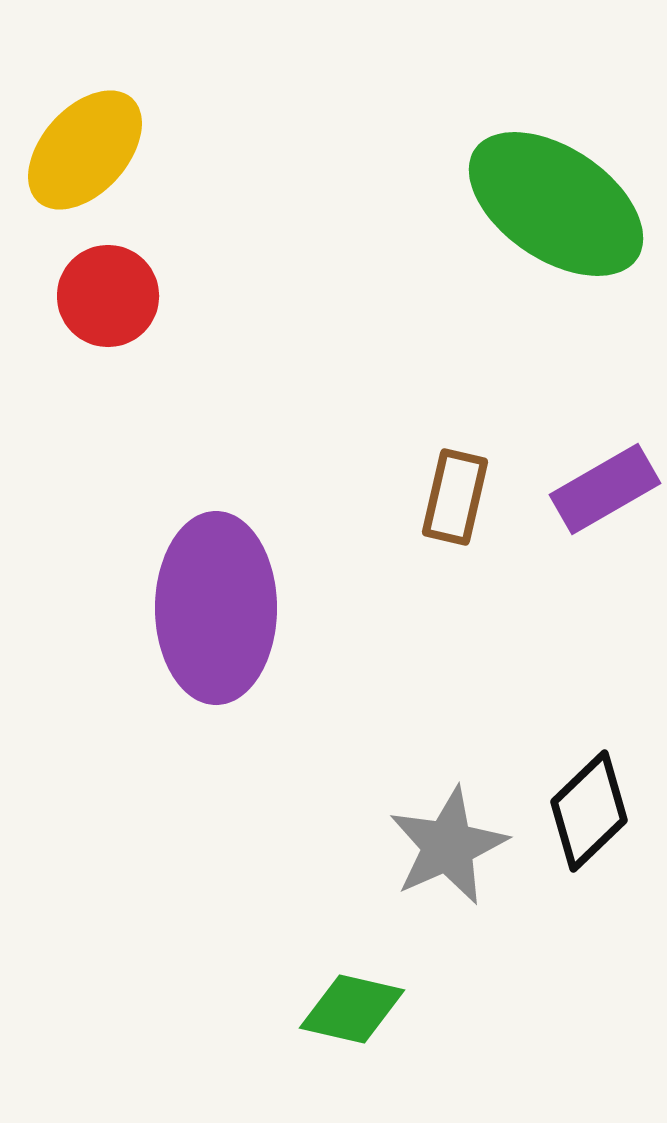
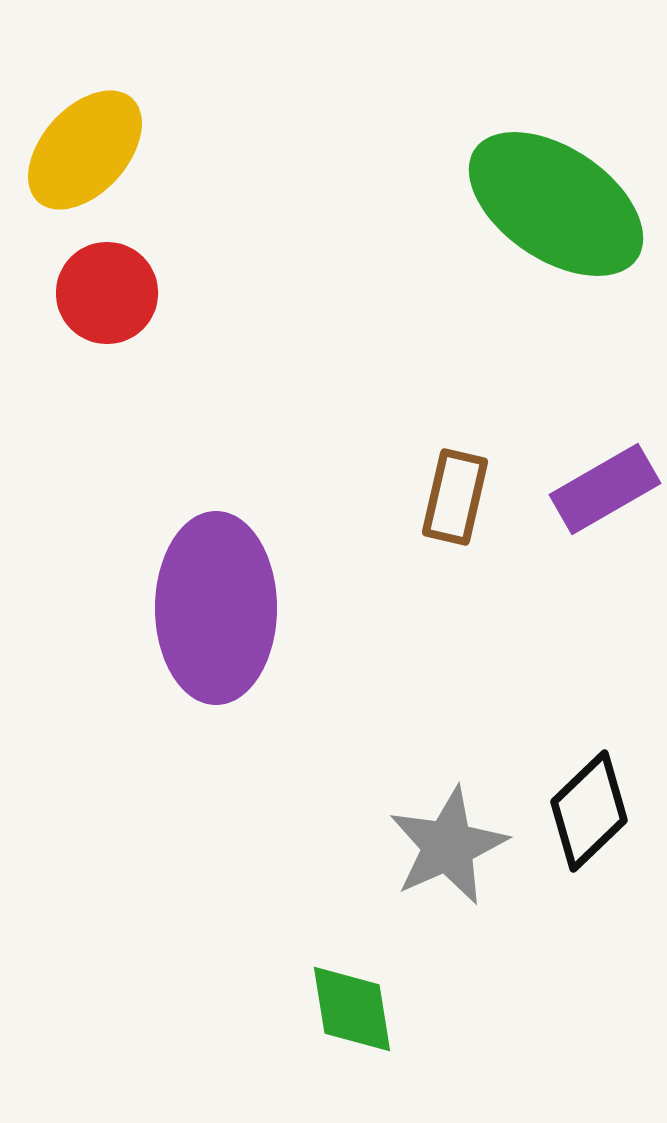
red circle: moved 1 px left, 3 px up
green diamond: rotated 68 degrees clockwise
